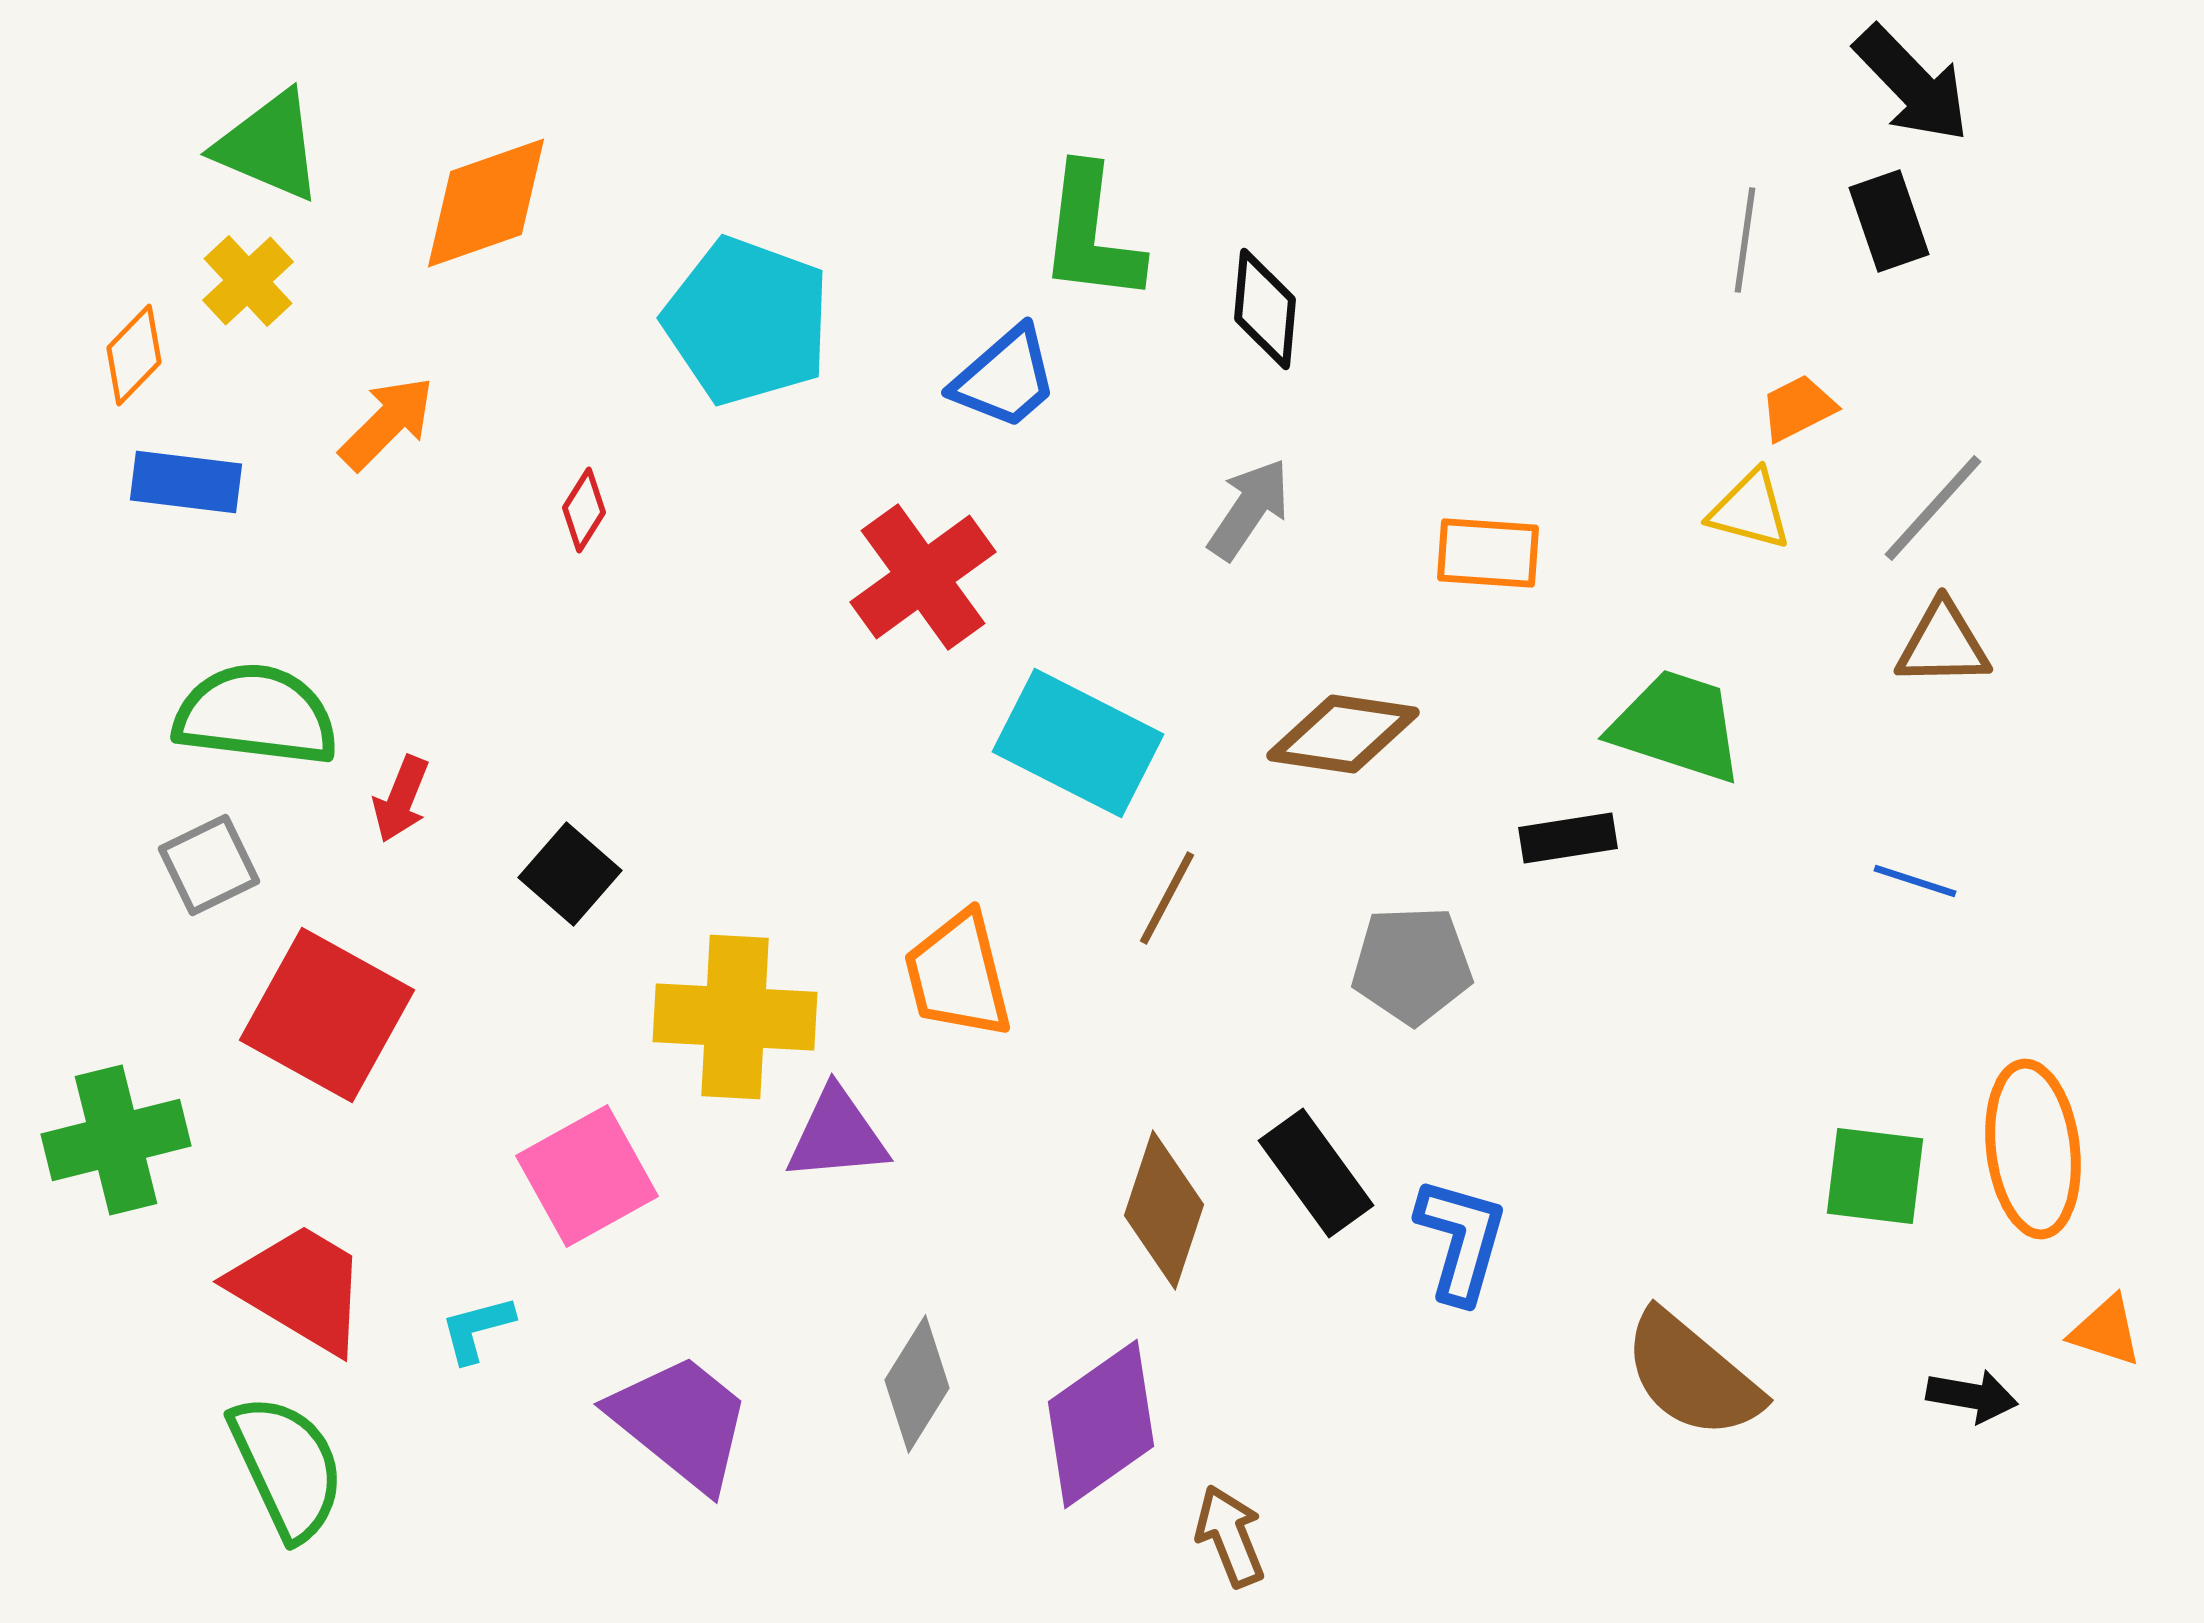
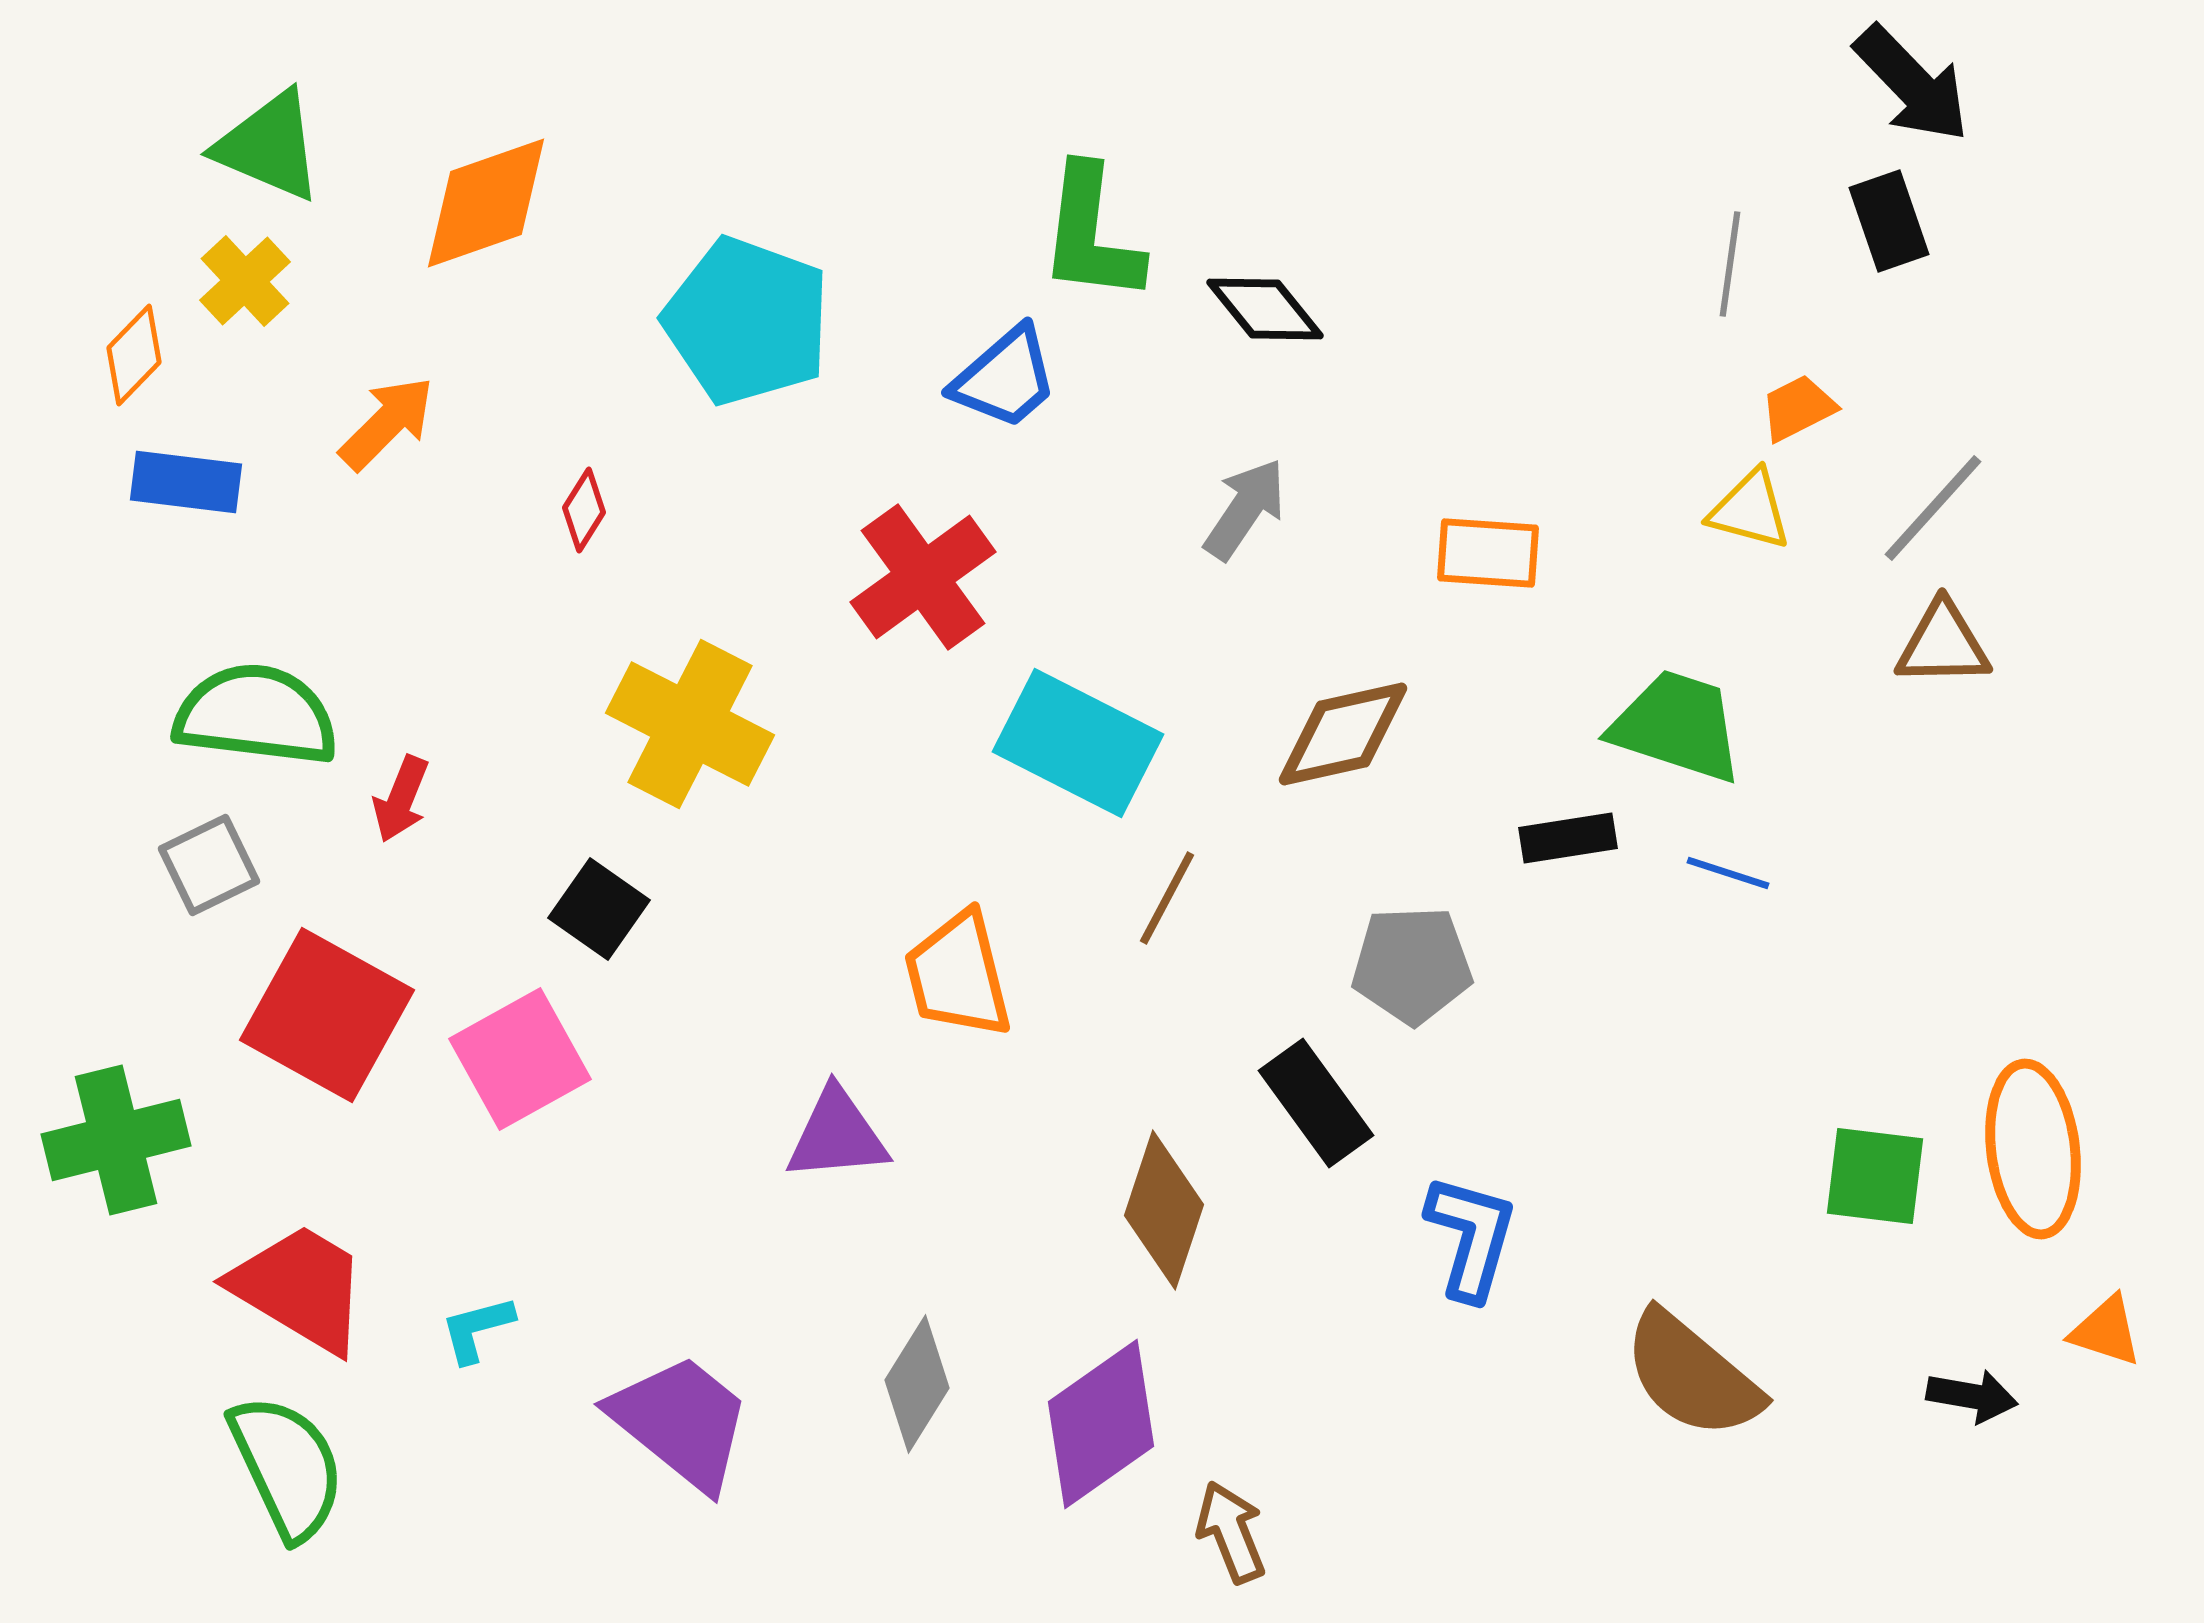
gray line at (1745, 240): moved 15 px left, 24 px down
yellow cross at (248, 281): moved 3 px left
black diamond at (1265, 309): rotated 44 degrees counterclockwise
gray arrow at (1249, 509): moved 4 px left
brown diamond at (1343, 734): rotated 21 degrees counterclockwise
black square at (570, 874): moved 29 px right, 35 px down; rotated 6 degrees counterclockwise
blue line at (1915, 881): moved 187 px left, 8 px up
yellow cross at (735, 1017): moved 45 px left, 293 px up; rotated 24 degrees clockwise
black rectangle at (1316, 1173): moved 70 px up
pink square at (587, 1176): moved 67 px left, 117 px up
blue L-shape at (1461, 1240): moved 10 px right, 3 px up
brown arrow at (1230, 1536): moved 1 px right, 4 px up
